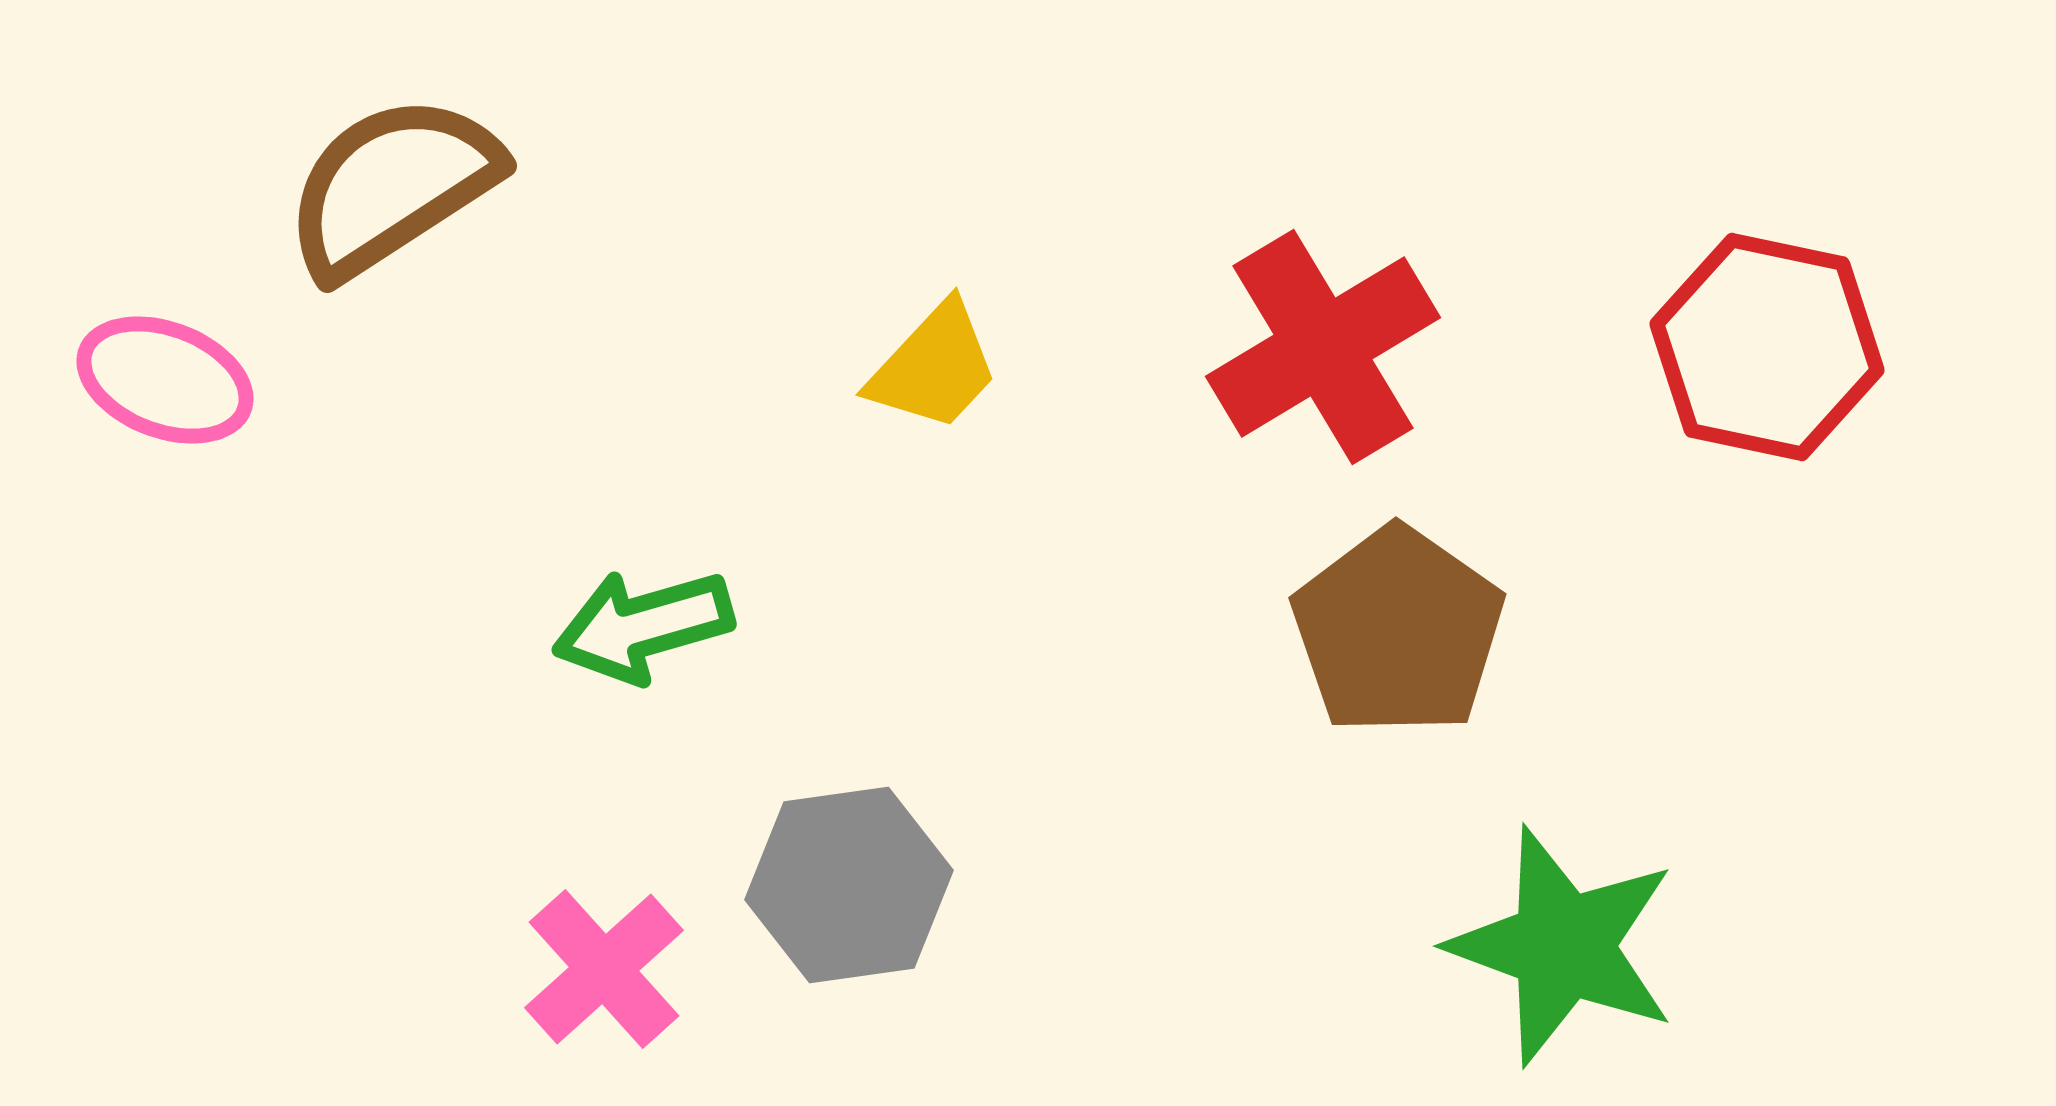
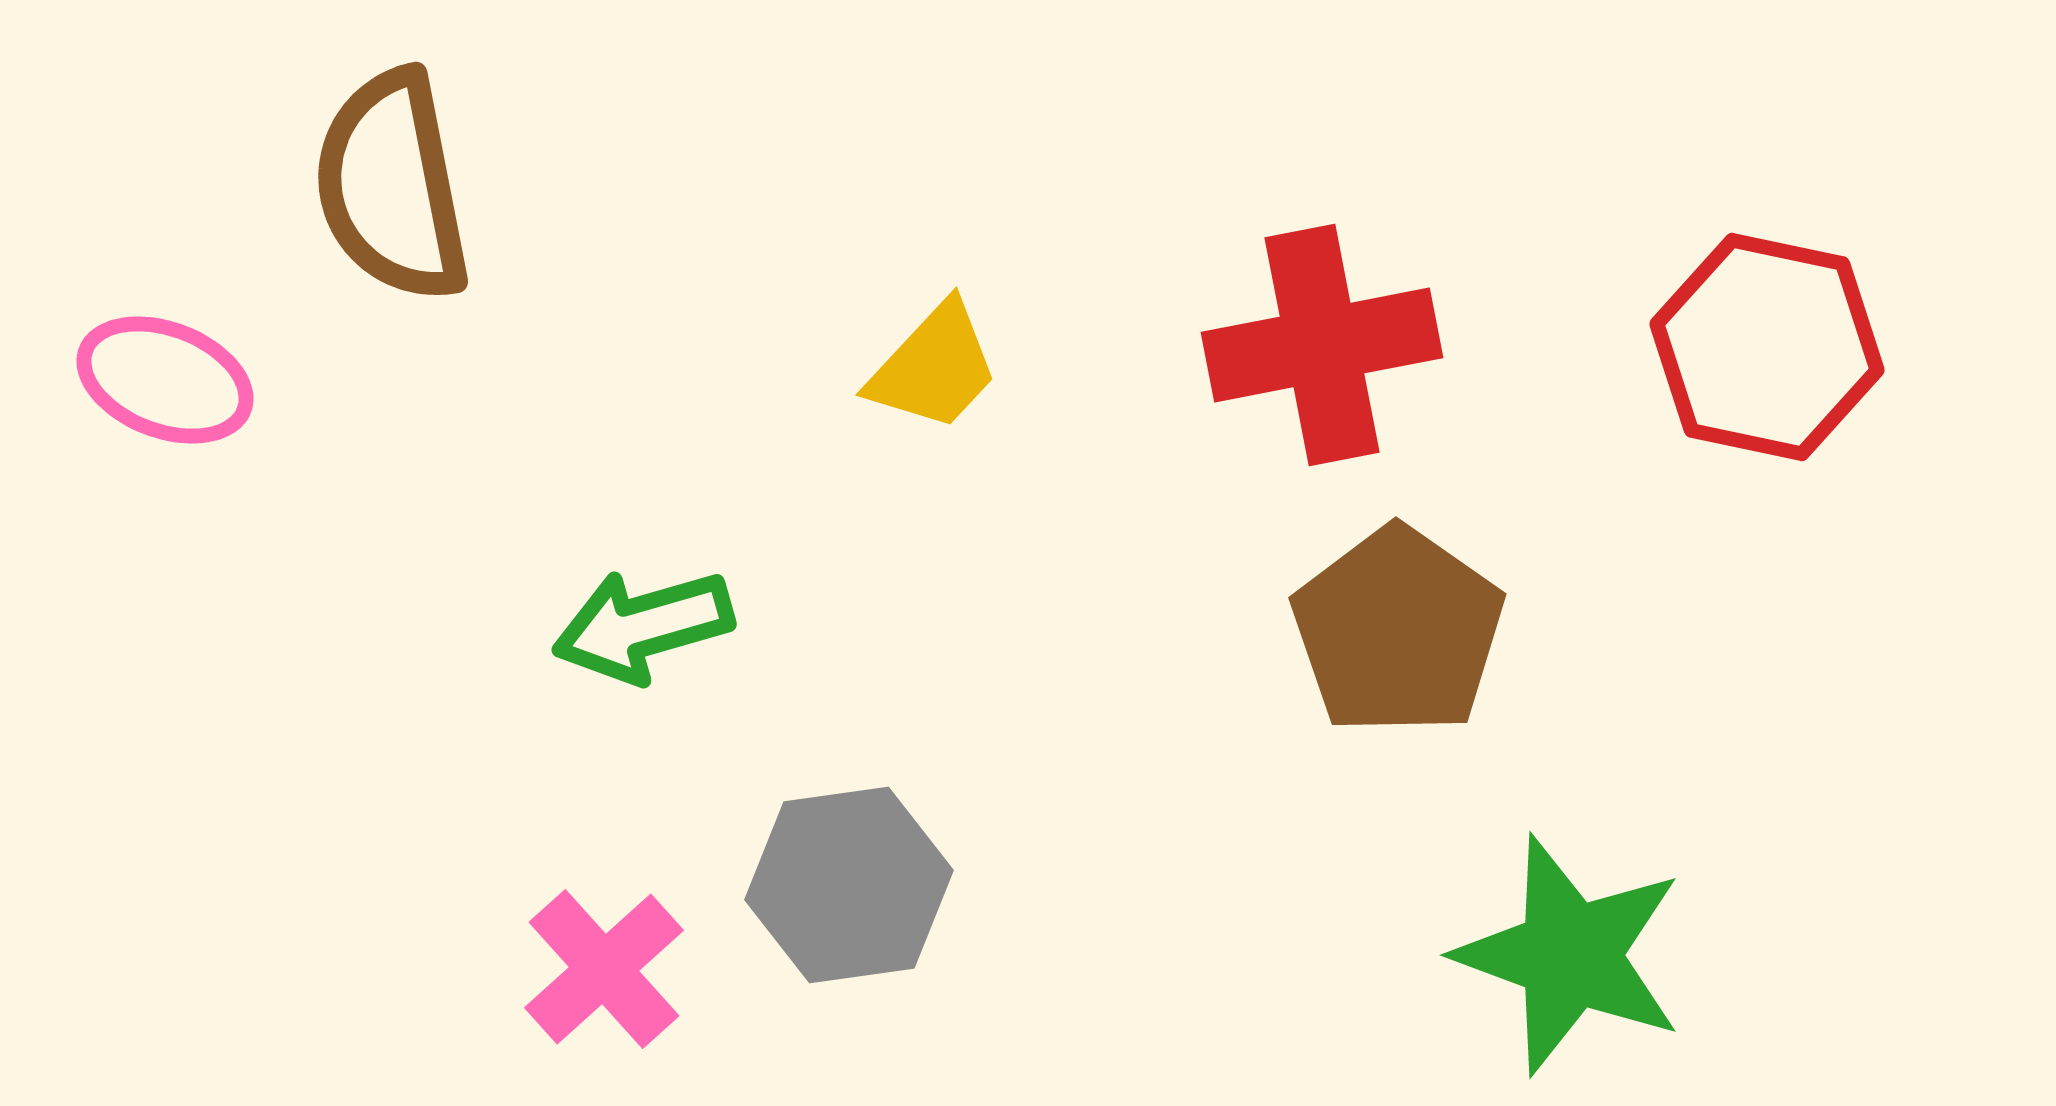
brown semicircle: rotated 68 degrees counterclockwise
red cross: moved 1 px left, 2 px up; rotated 20 degrees clockwise
green star: moved 7 px right, 9 px down
